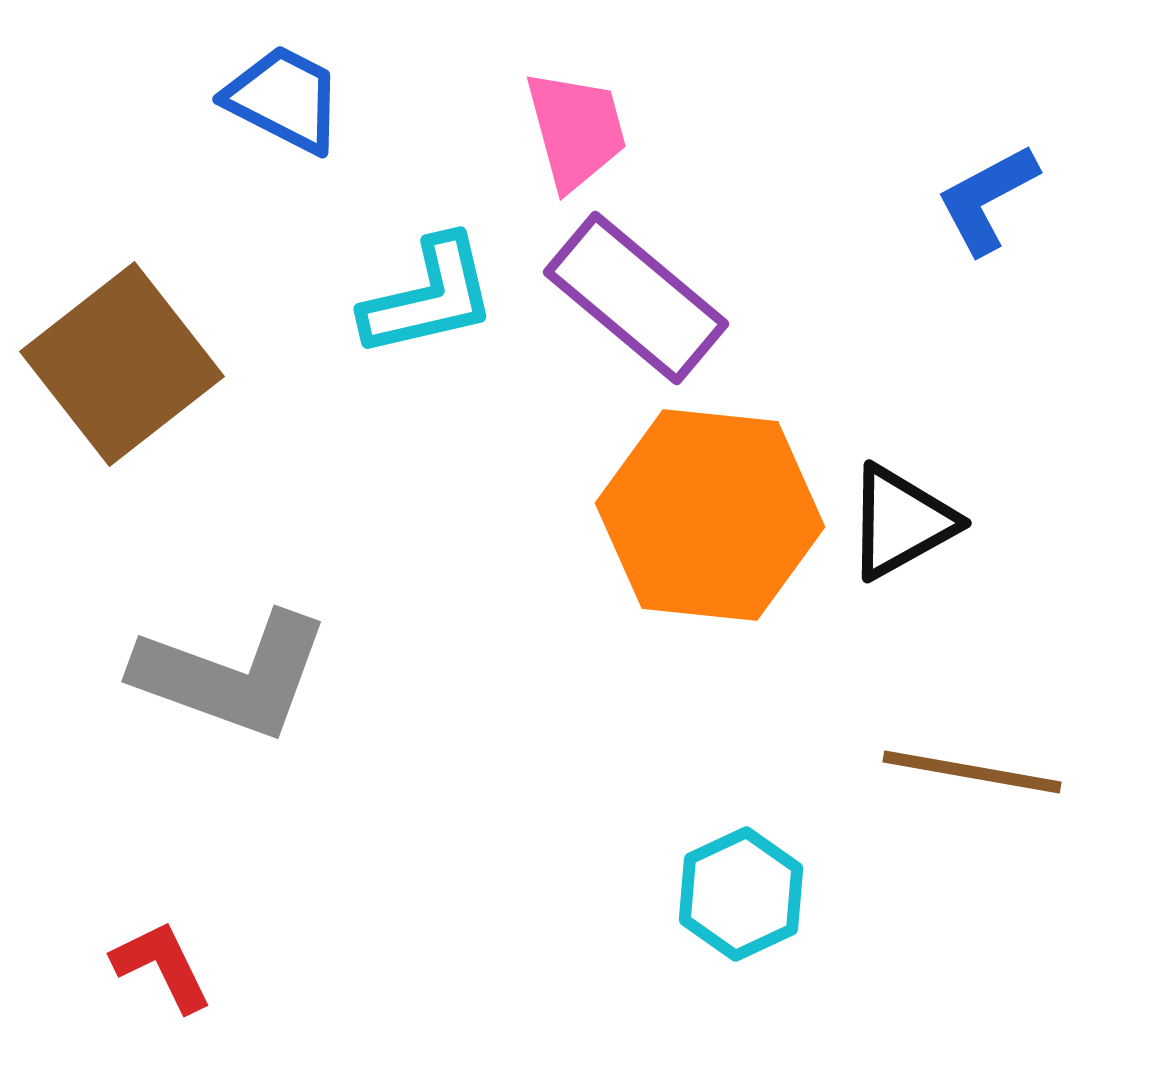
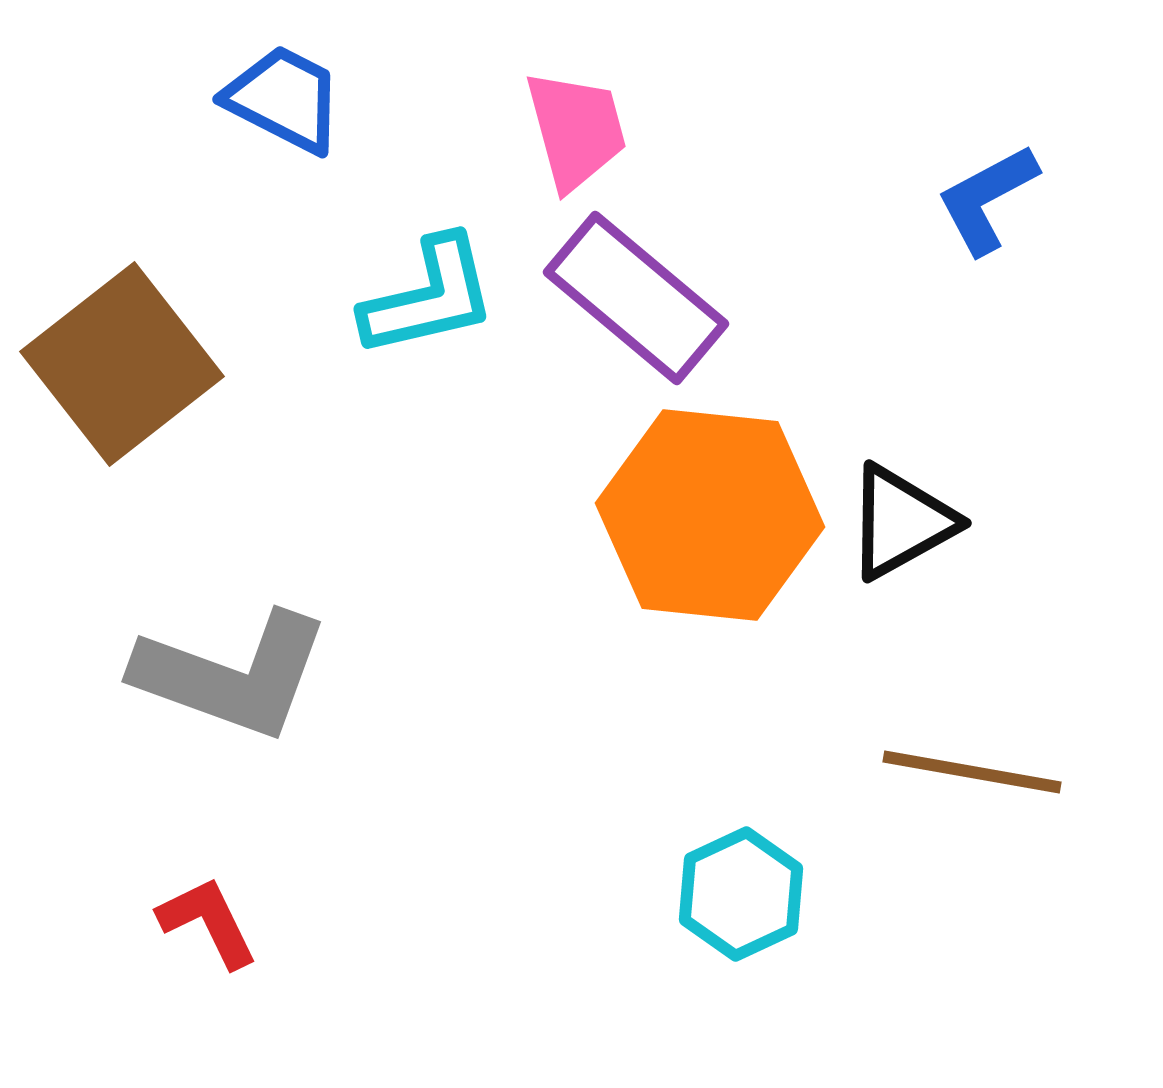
red L-shape: moved 46 px right, 44 px up
